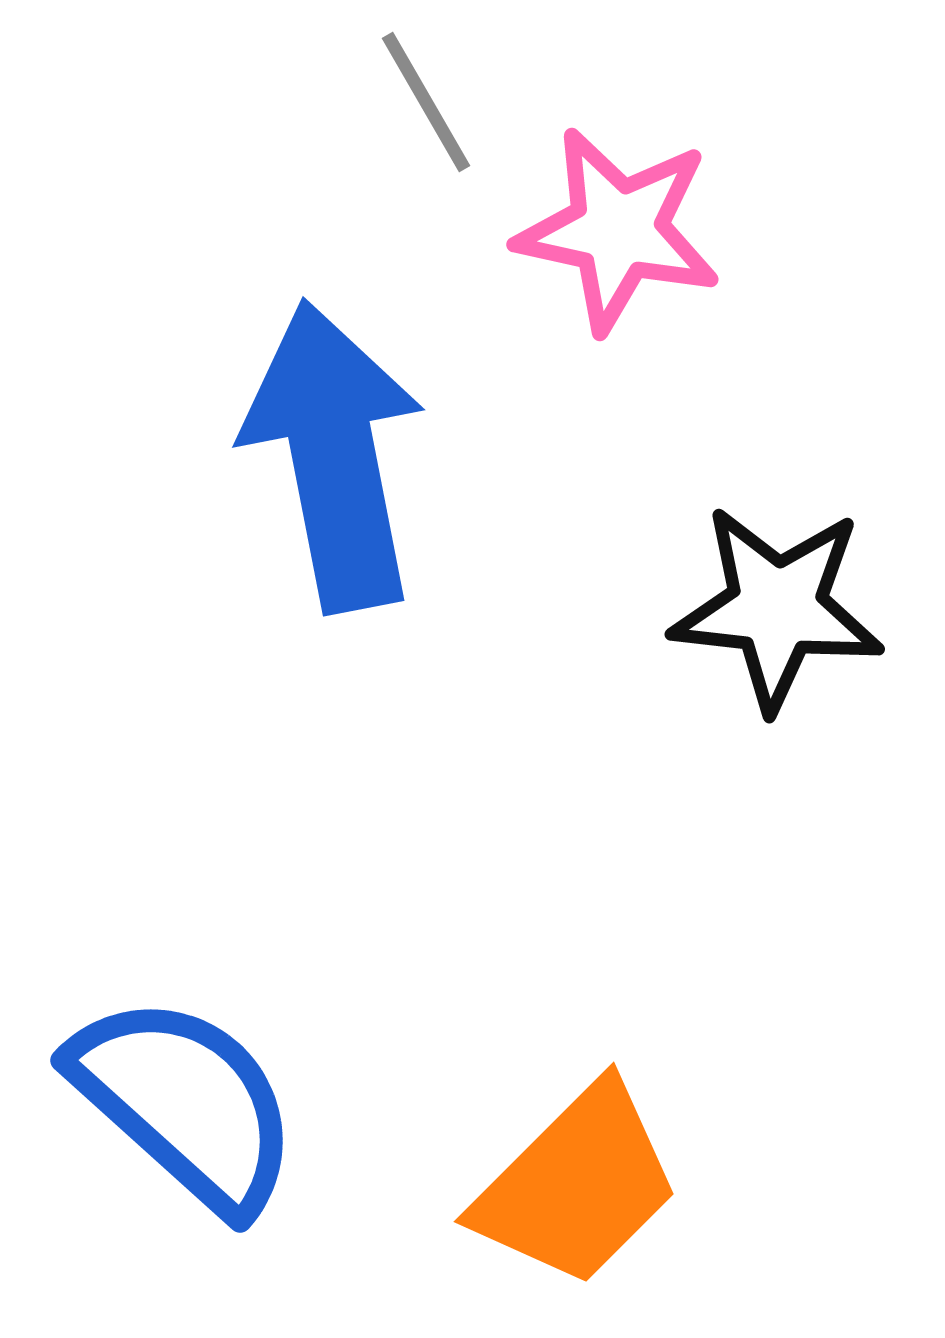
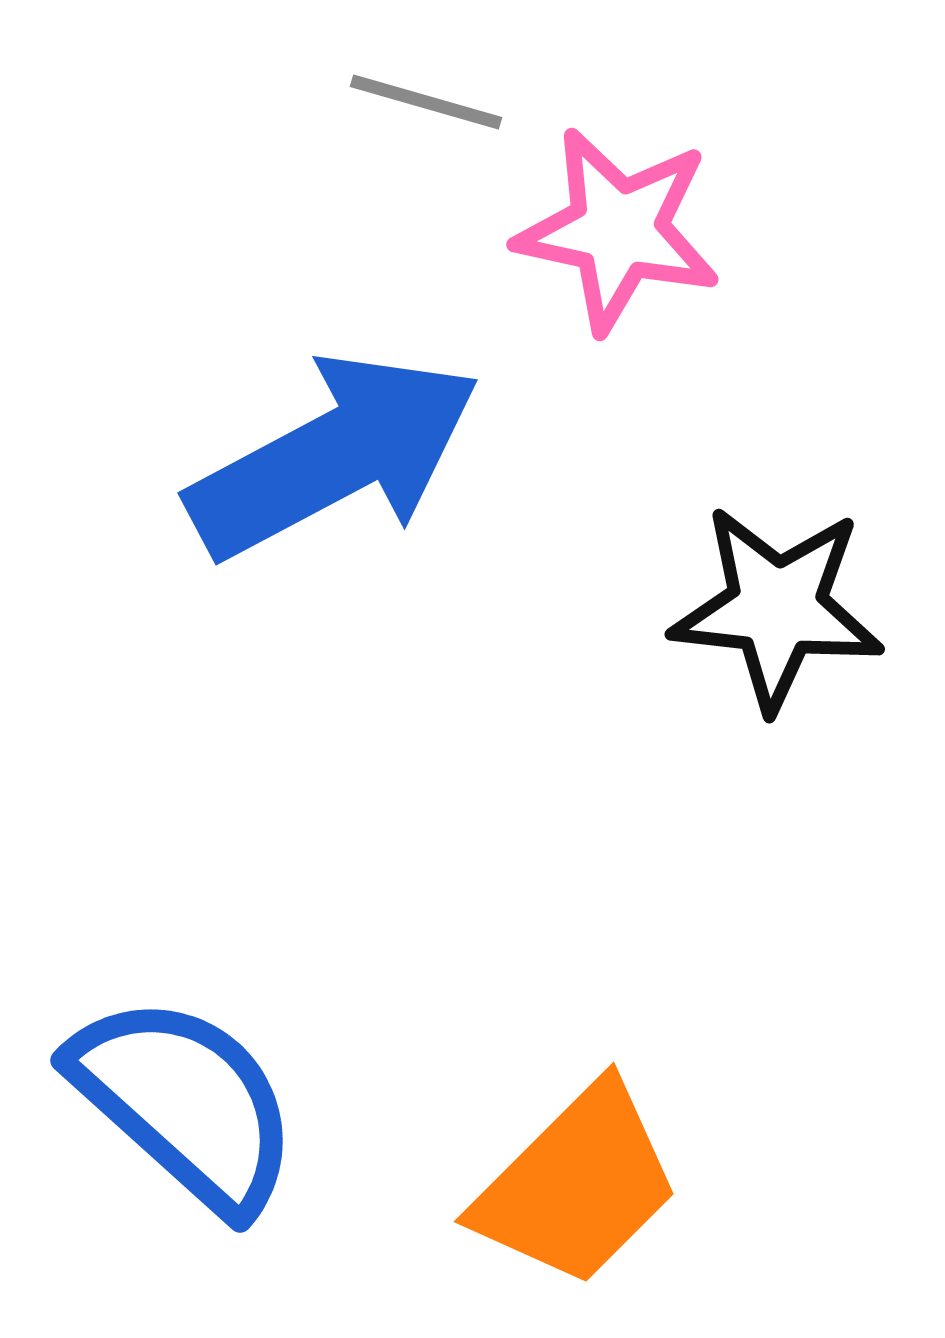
gray line: rotated 44 degrees counterclockwise
blue arrow: rotated 73 degrees clockwise
